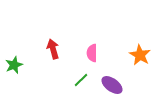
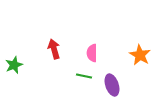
red arrow: moved 1 px right
green line: moved 3 px right, 4 px up; rotated 56 degrees clockwise
purple ellipse: rotated 35 degrees clockwise
